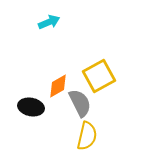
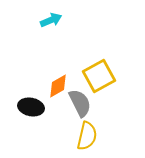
cyan arrow: moved 2 px right, 2 px up
